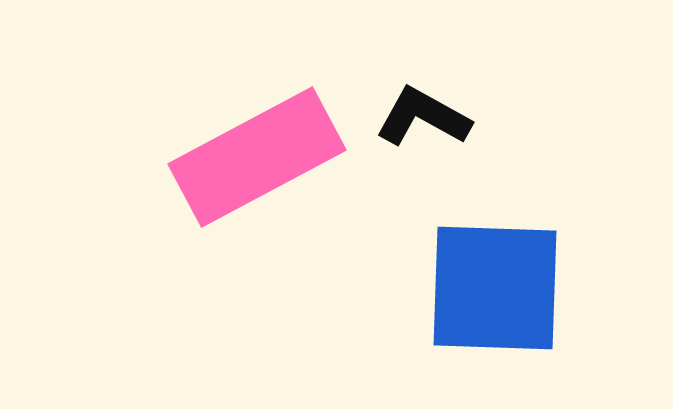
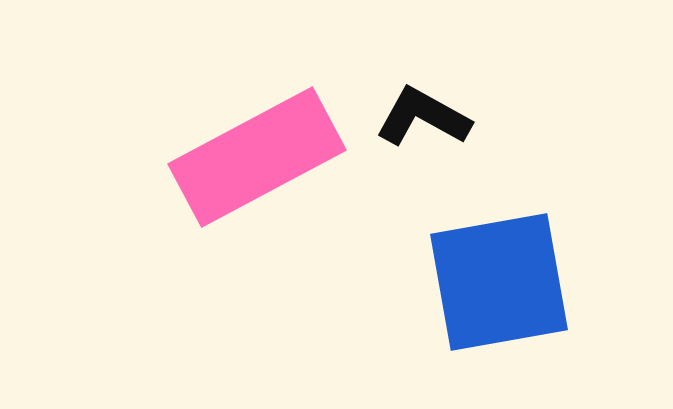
blue square: moved 4 px right, 6 px up; rotated 12 degrees counterclockwise
